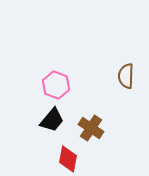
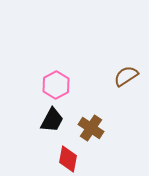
brown semicircle: rotated 55 degrees clockwise
pink hexagon: rotated 12 degrees clockwise
black trapezoid: rotated 12 degrees counterclockwise
